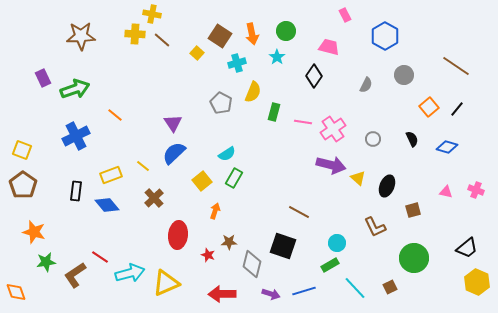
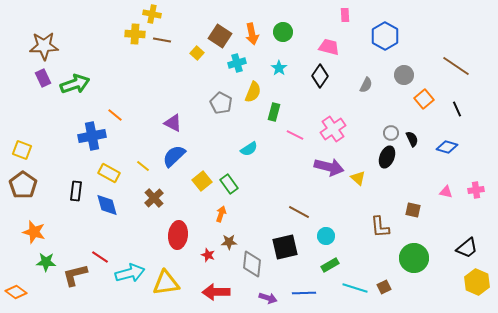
pink rectangle at (345, 15): rotated 24 degrees clockwise
green circle at (286, 31): moved 3 px left, 1 px down
brown star at (81, 36): moved 37 px left, 10 px down
brown line at (162, 40): rotated 30 degrees counterclockwise
cyan star at (277, 57): moved 2 px right, 11 px down
black diamond at (314, 76): moved 6 px right
green arrow at (75, 89): moved 5 px up
orange square at (429, 107): moved 5 px left, 8 px up
black line at (457, 109): rotated 63 degrees counterclockwise
pink line at (303, 122): moved 8 px left, 13 px down; rotated 18 degrees clockwise
purple triangle at (173, 123): rotated 30 degrees counterclockwise
blue cross at (76, 136): moved 16 px right; rotated 16 degrees clockwise
gray circle at (373, 139): moved 18 px right, 6 px up
blue semicircle at (174, 153): moved 3 px down
cyan semicircle at (227, 154): moved 22 px right, 5 px up
purple arrow at (331, 165): moved 2 px left, 2 px down
yellow rectangle at (111, 175): moved 2 px left, 2 px up; rotated 50 degrees clockwise
green rectangle at (234, 178): moved 5 px left, 6 px down; rotated 66 degrees counterclockwise
black ellipse at (387, 186): moved 29 px up
pink cross at (476, 190): rotated 28 degrees counterclockwise
blue diamond at (107, 205): rotated 25 degrees clockwise
brown square at (413, 210): rotated 28 degrees clockwise
orange arrow at (215, 211): moved 6 px right, 3 px down
brown L-shape at (375, 227): moved 5 px right; rotated 20 degrees clockwise
cyan circle at (337, 243): moved 11 px left, 7 px up
black square at (283, 246): moved 2 px right, 1 px down; rotated 32 degrees counterclockwise
green star at (46, 262): rotated 12 degrees clockwise
gray diamond at (252, 264): rotated 8 degrees counterclockwise
brown L-shape at (75, 275): rotated 20 degrees clockwise
yellow triangle at (166, 283): rotated 16 degrees clockwise
brown square at (390, 287): moved 6 px left
cyan line at (355, 288): rotated 30 degrees counterclockwise
blue line at (304, 291): moved 2 px down; rotated 15 degrees clockwise
orange diamond at (16, 292): rotated 35 degrees counterclockwise
red arrow at (222, 294): moved 6 px left, 2 px up
purple arrow at (271, 294): moved 3 px left, 4 px down
